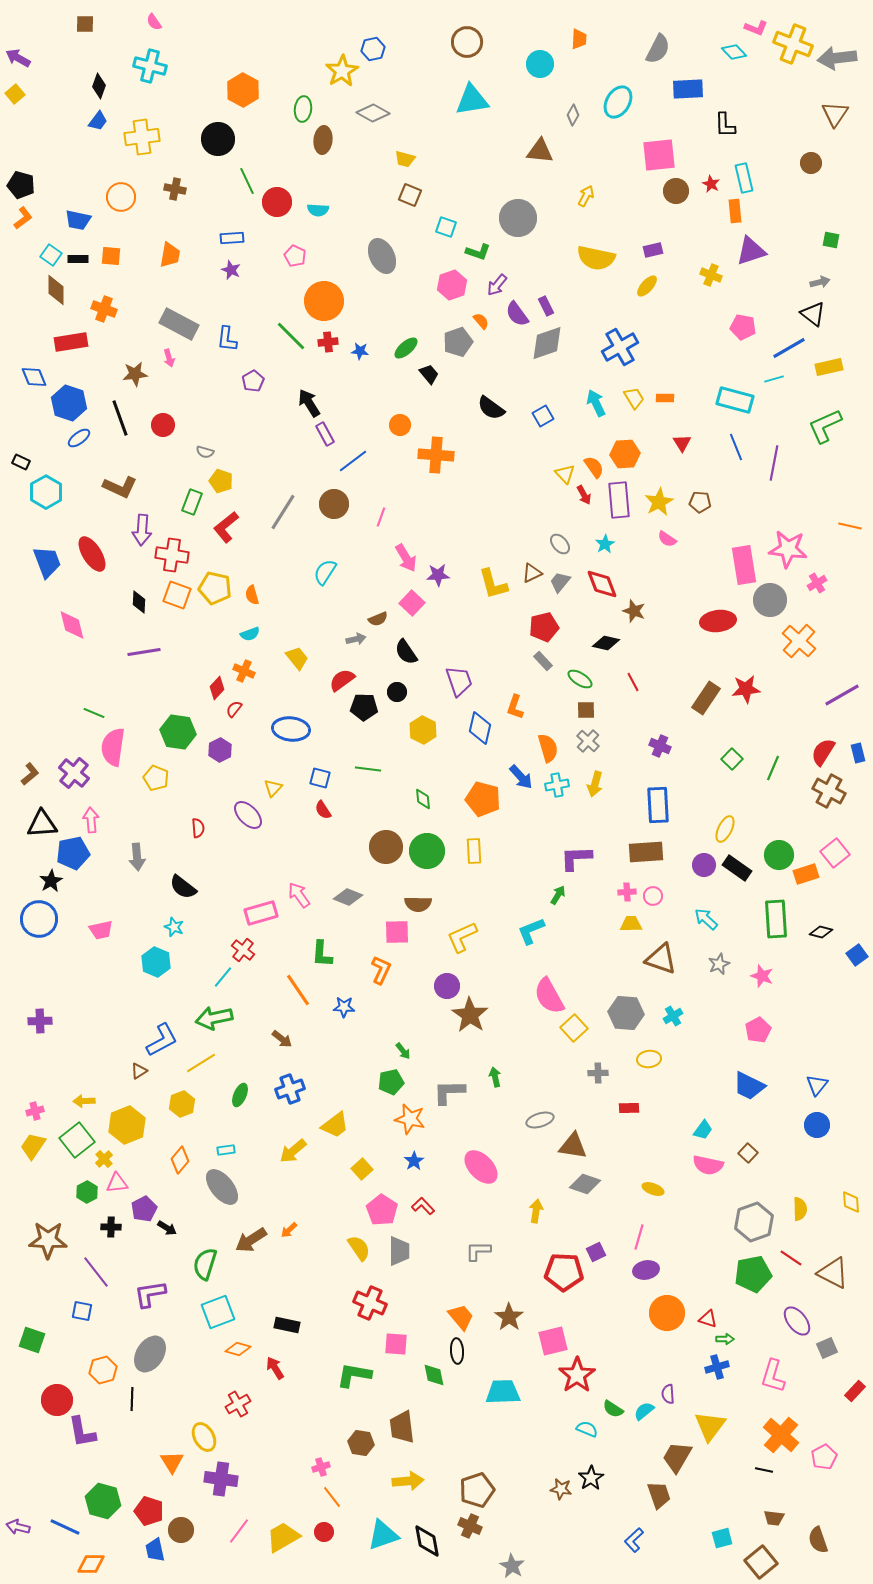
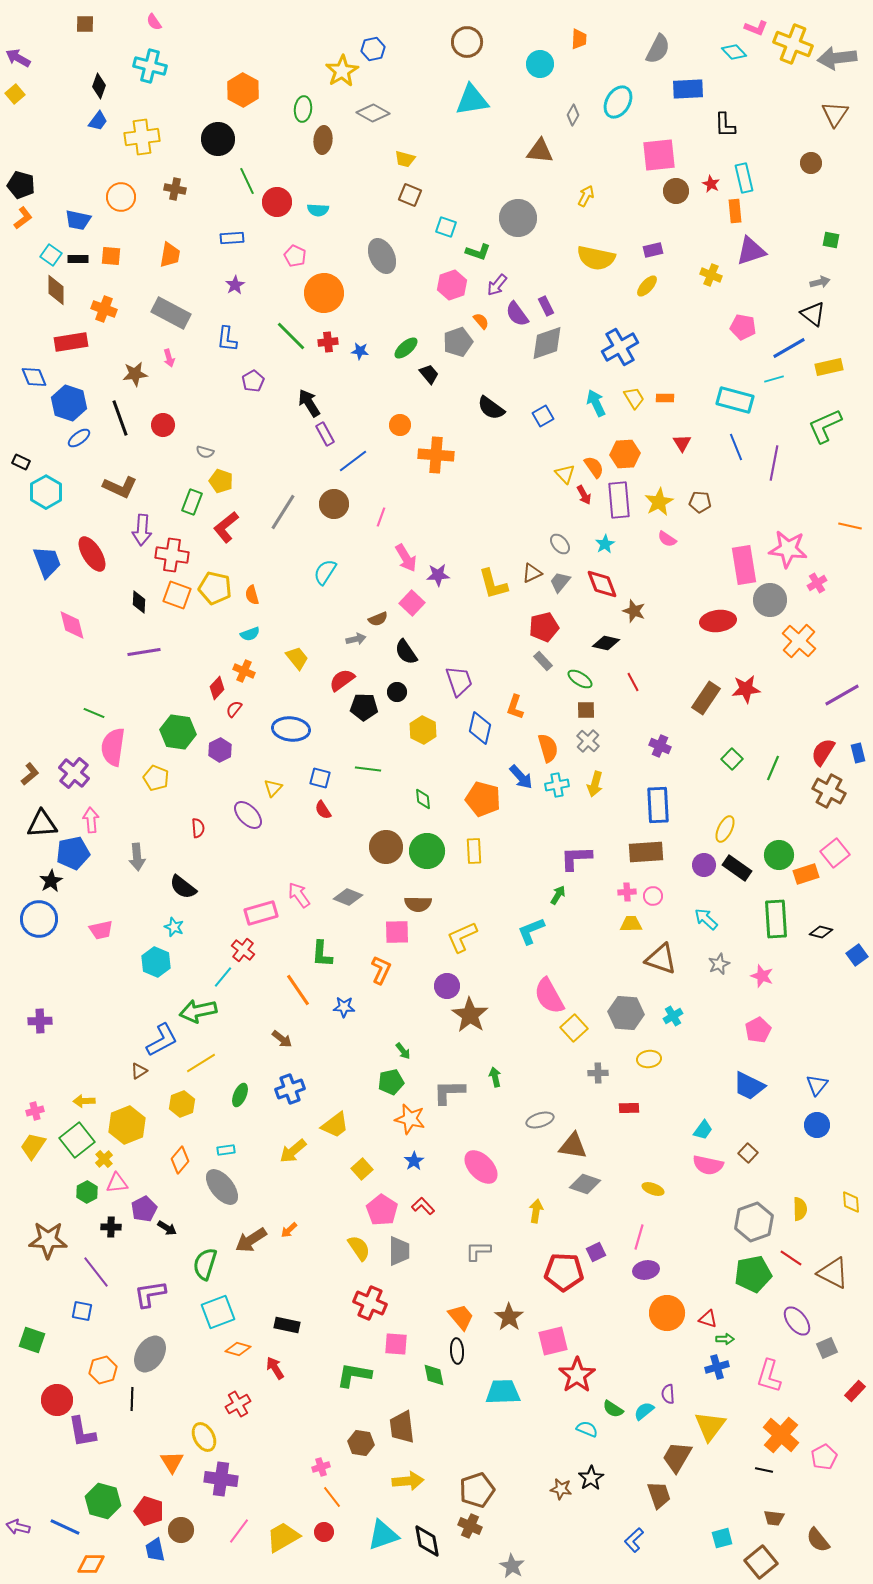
purple star at (231, 270): moved 4 px right, 15 px down; rotated 18 degrees clockwise
orange circle at (324, 301): moved 8 px up
gray rectangle at (179, 324): moved 8 px left, 11 px up
green arrow at (214, 1018): moved 16 px left, 7 px up
pink L-shape at (773, 1376): moved 4 px left
brown semicircle at (818, 1540): rotated 20 degrees counterclockwise
